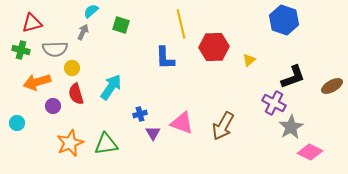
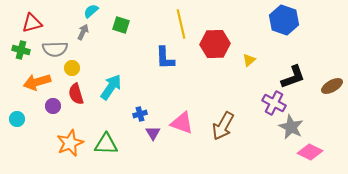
red hexagon: moved 1 px right, 3 px up
cyan circle: moved 4 px up
gray star: rotated 15 degrees counterclockwise
green triangle: rotated 10 degrees clockwise
